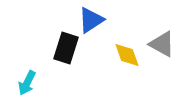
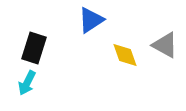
gray triangle: moved 3 px right, 1 px down
black rectangle: moved 32 px left
yellow diamond: moved 2 px left
